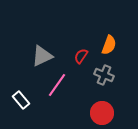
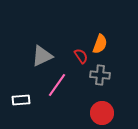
orange semicircle: moved 9 px left, 1 px up
red semicircle: rotated 112 degrees clockwise
gray cross: moved 4 px left; rotated 18 degrees counterclockwise
white rectangle: rotated 54 degrees counterclockwise
